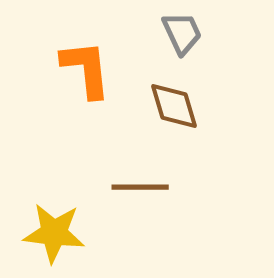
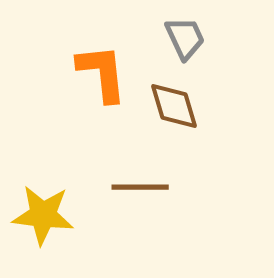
gray trapezoid: moved 3 px right, 5 px down
orange L-shape: moved 16 px right, 4 px down
yellow star: moved 11 px left, 18 px up
